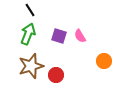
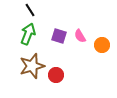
orange circle: moved 2 px left, 16 px up
brown star: moved 1 px right
